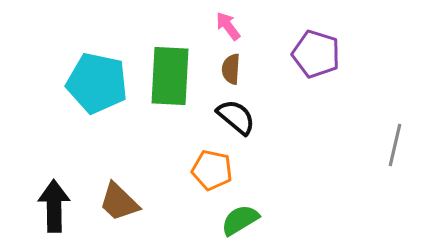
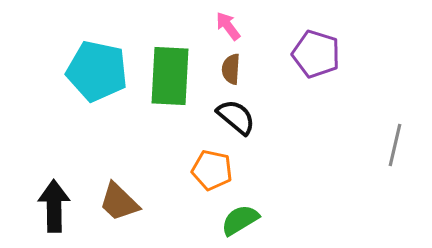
cyan pentagon: moved 12 px up
